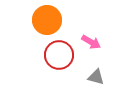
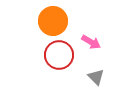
orange circle: moved 6 px right, 1 px down
gray triangle: rotated 30 degrees clockwise
